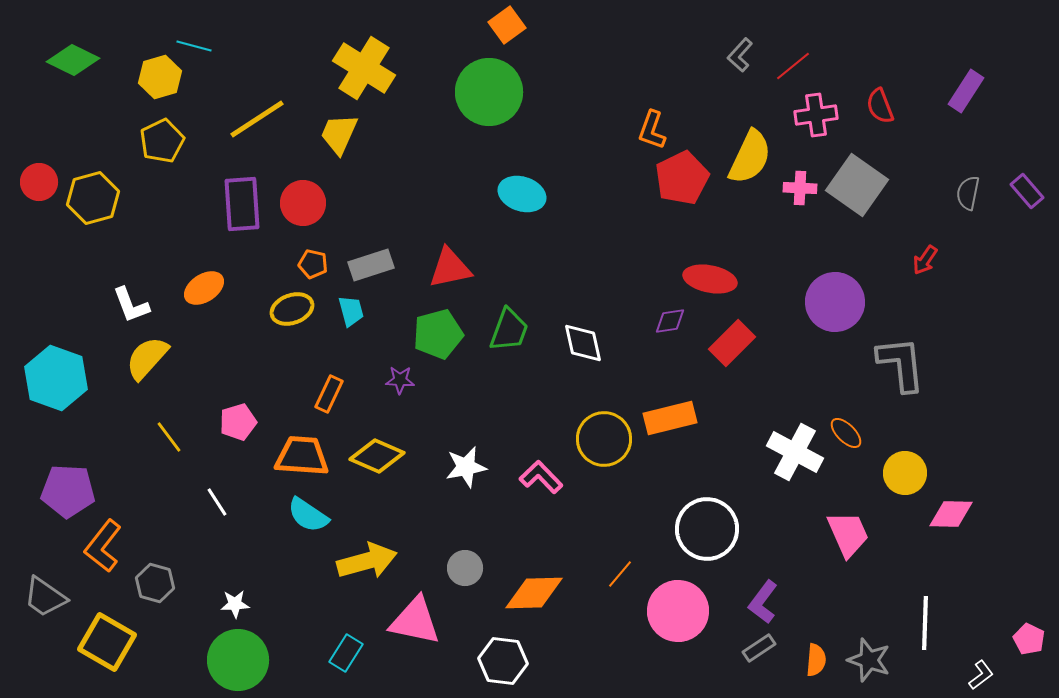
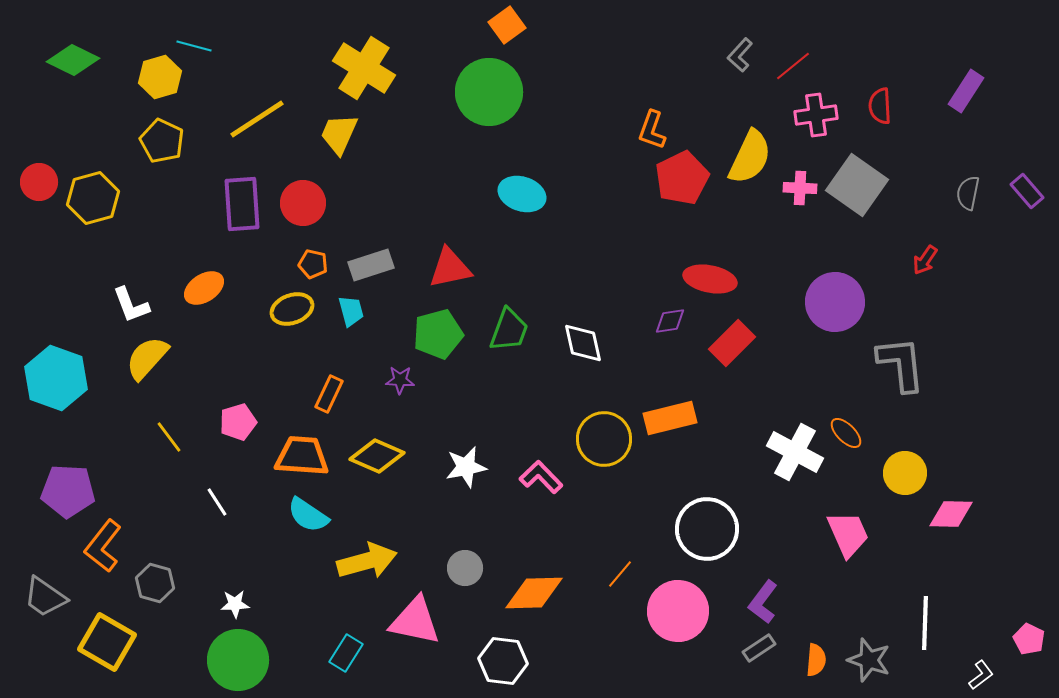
red semicircle at (880, 106): rotated 18 degrees clockwise
yellow pentagon at (162, 141): rotated 21 degrees counterclockwise
